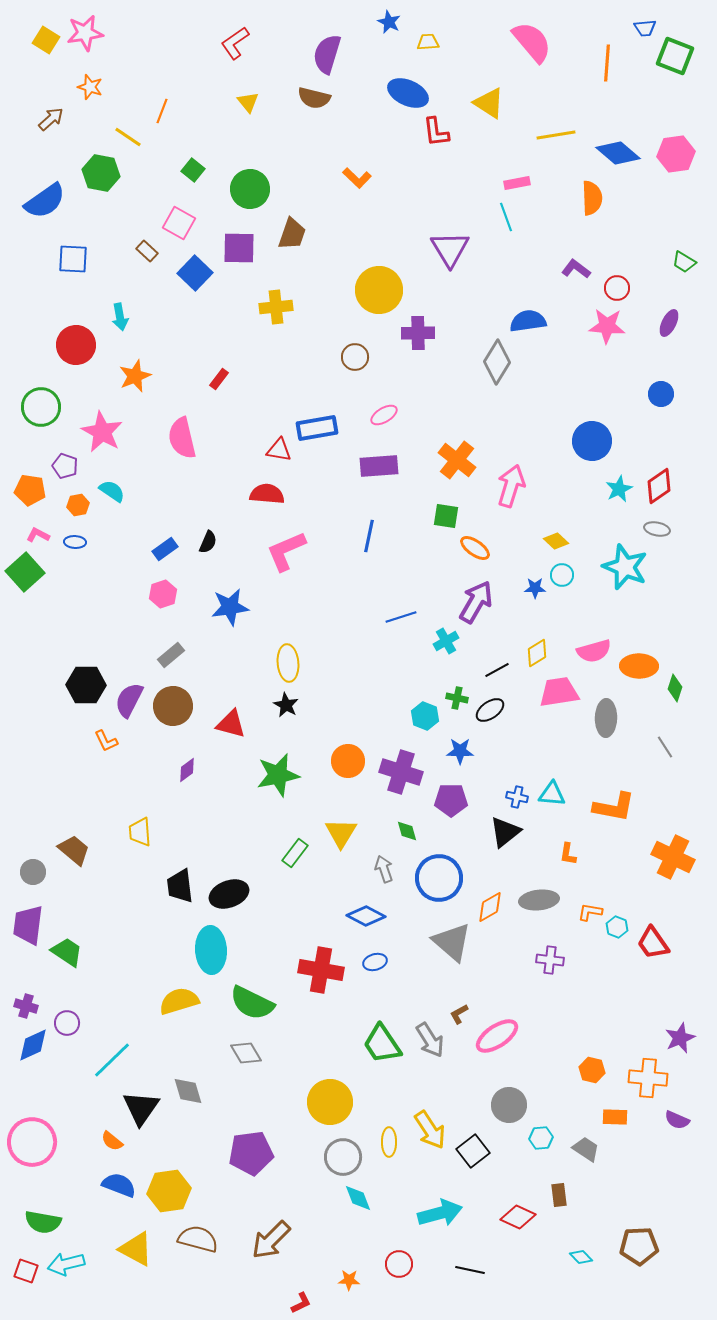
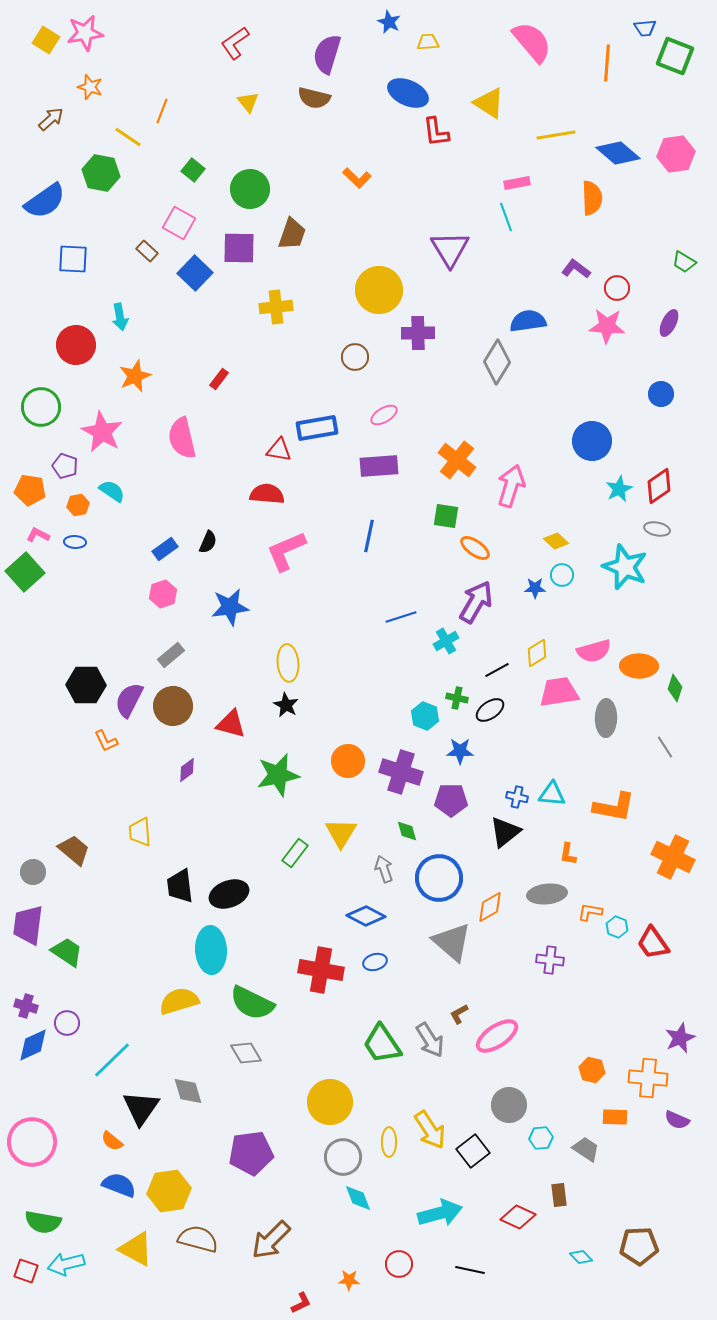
gray ellipse at (539, 900): moved 8 px right, 6 px up
